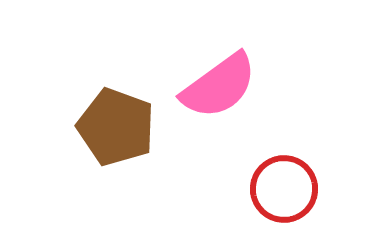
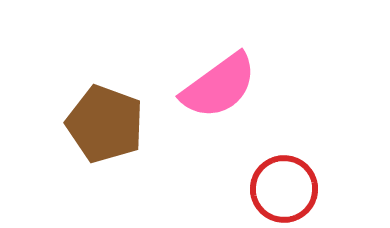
brown pentagon: moved 11 px left, 3 px up
